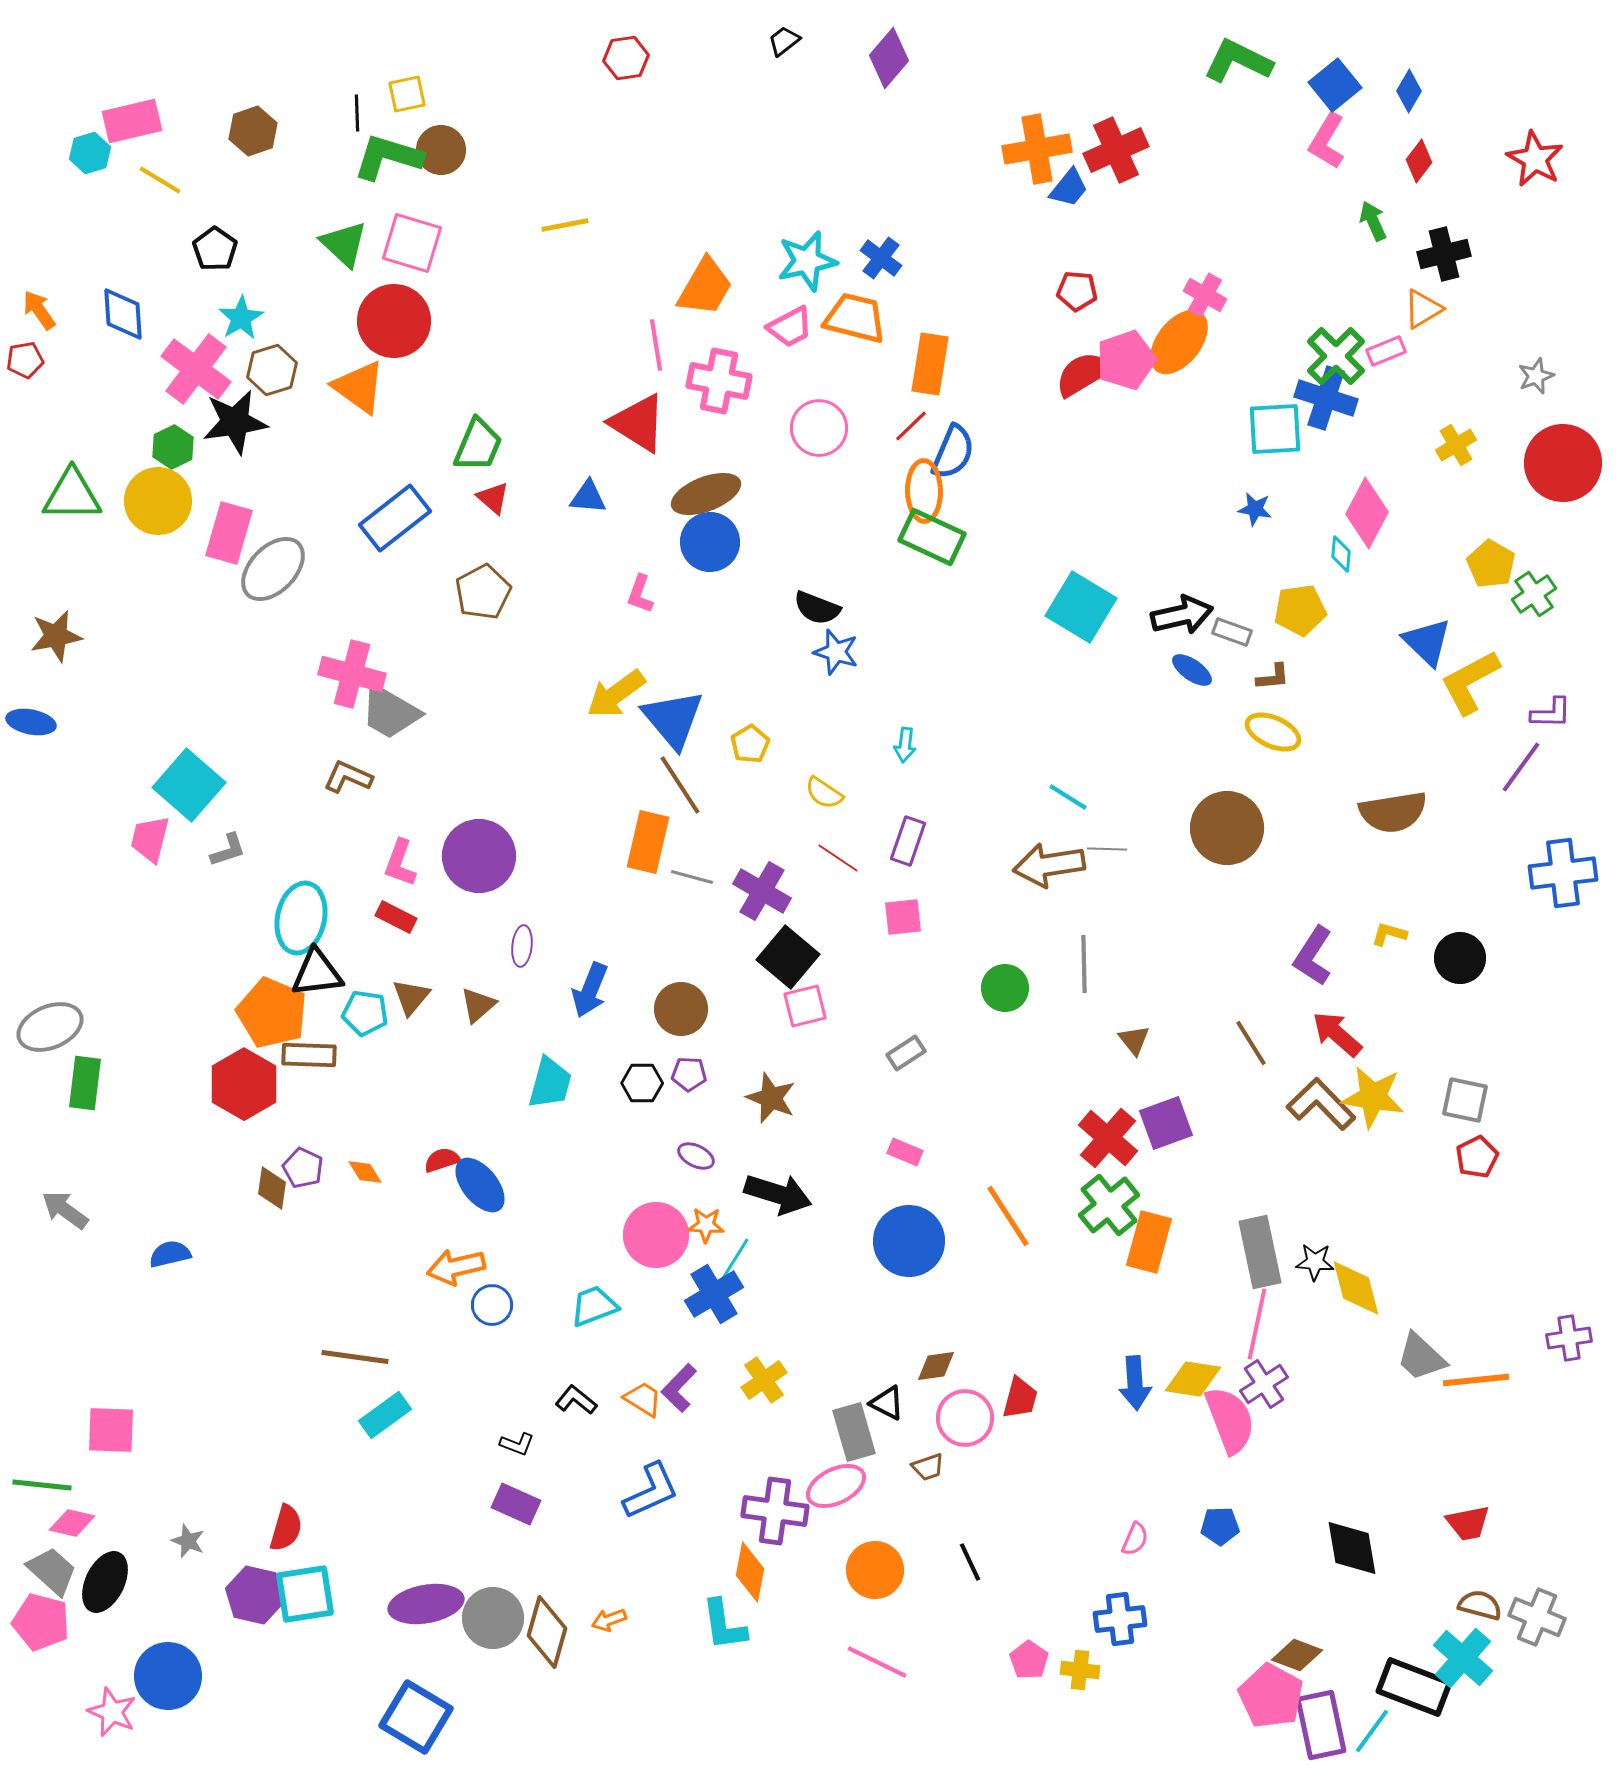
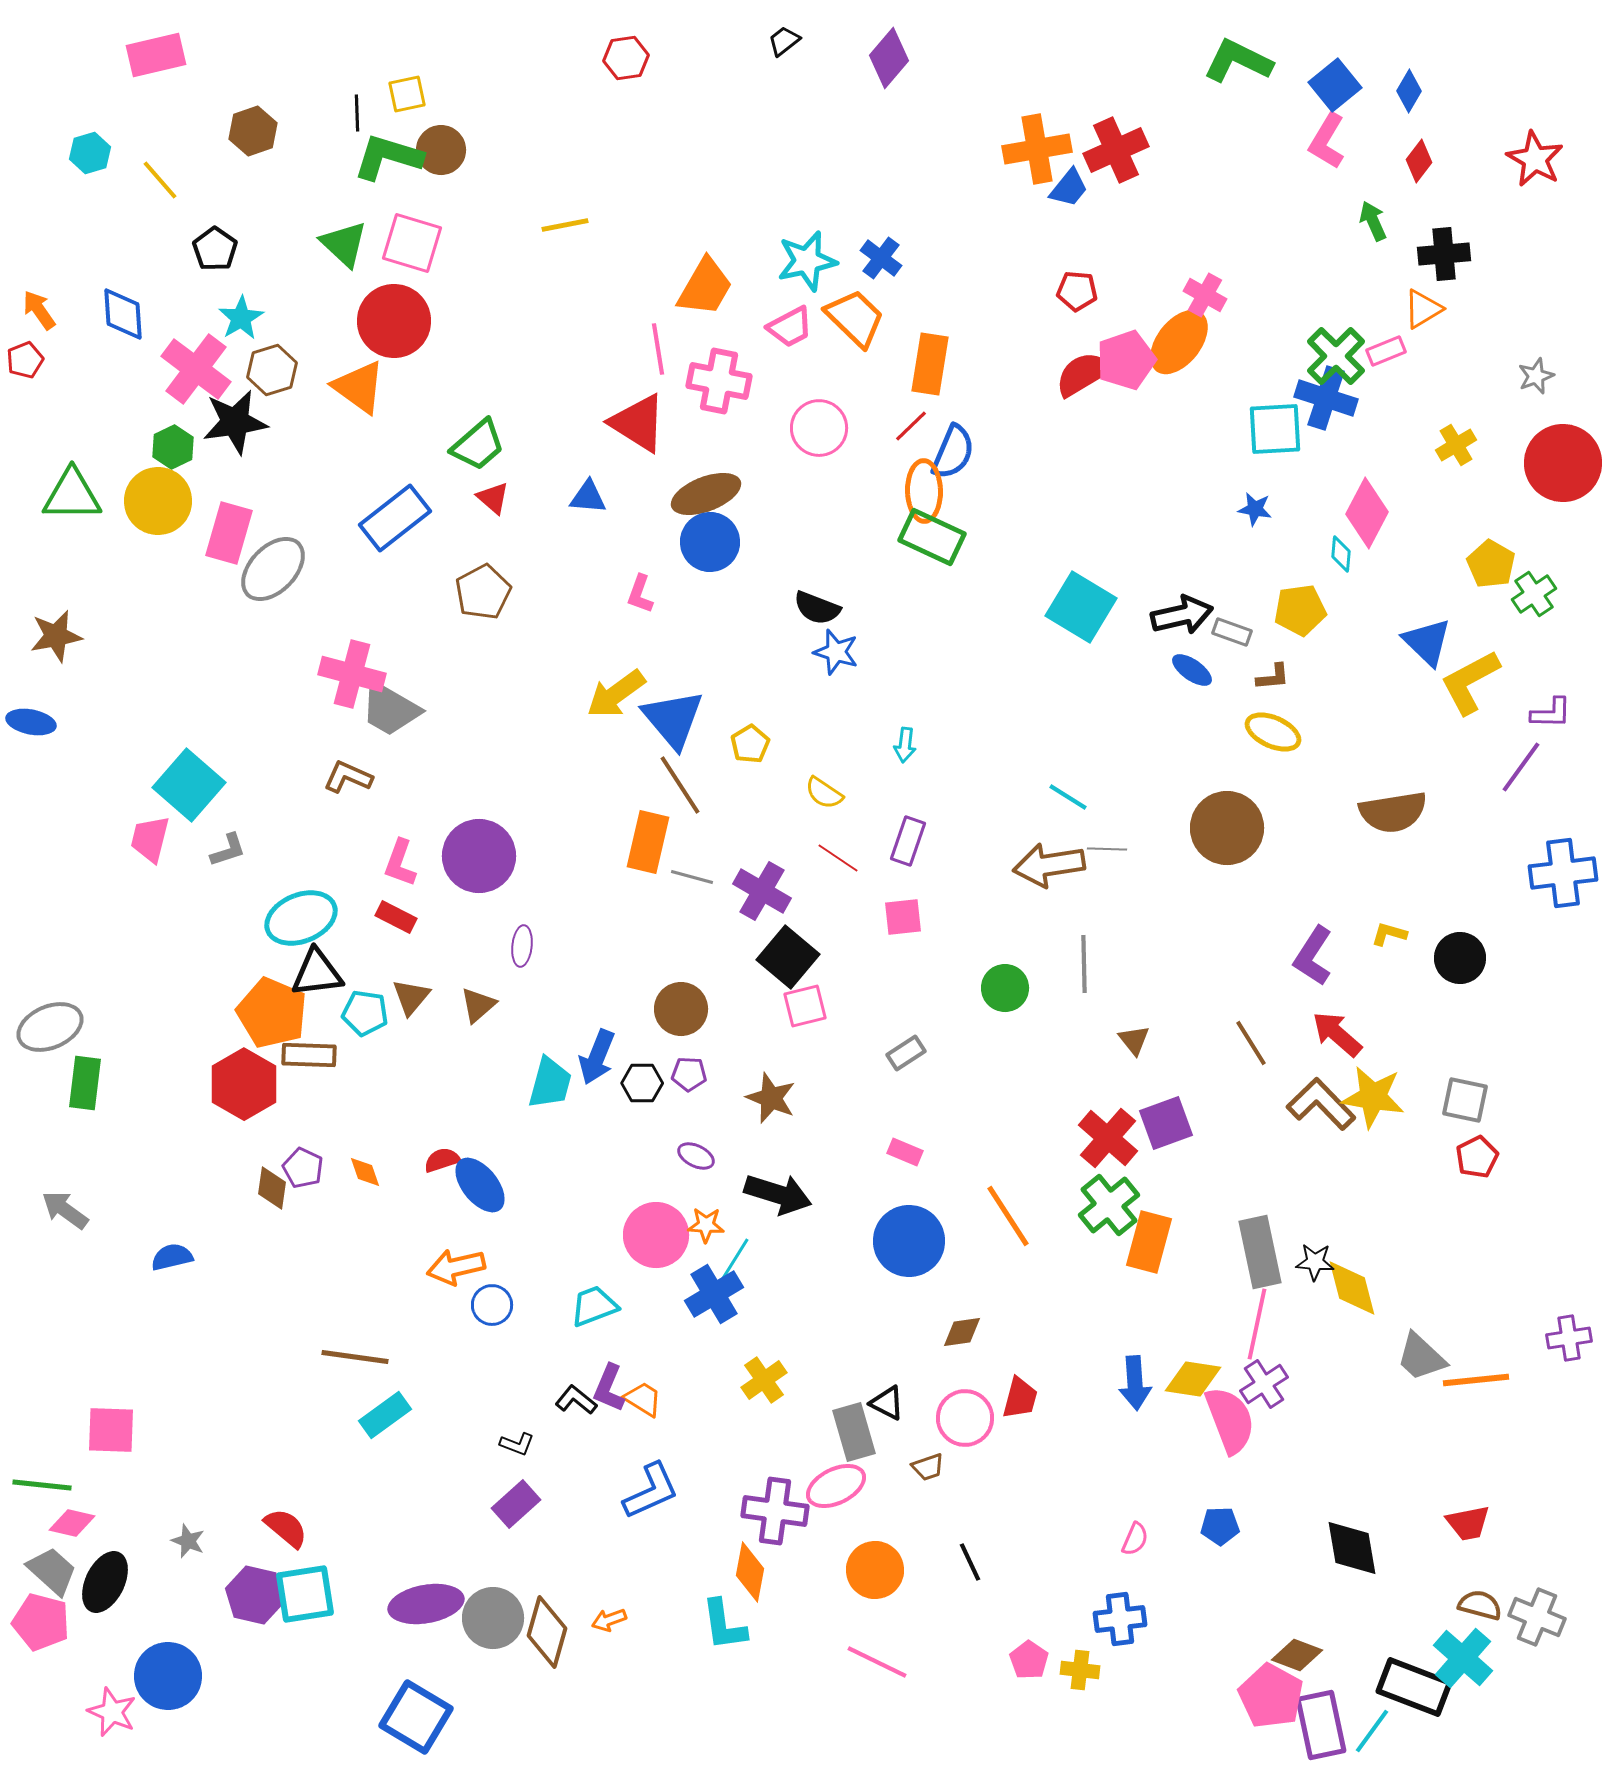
pink rectangle at (132, 121): moved 24 px right, 66 px up
yellow line at (160, 180): rotated 18 degrees clockwise
black cross at (1444, 254): rotated 9 degrees clockwise
orange trapezoid at (855, 318): rotated 30 degrees clockwise
pink line at (656, 345): moved 2 px right, 4 px down
red pentagon at (25, 360): rotated 12 degrees counterclockwise
green trapezoid at (478, 445): rotated 26 degrees clockwise
gray trapezoid at (390, 712): moved 3 px up
cyan ellipse at (301, 918): rotated 56 degrees clockwise
blue arrow at (590, 990): moved 7 px right, 67 px down
orange diamond at (365, 1172): rotated 12 degrees clockwise
blue semicircle at (170, 1254): moved 2 px right, 3 px down
yellow diamond at (1356, 1288): moved 4 px left
brown diamond at (936, 1366): moved 26 px right, 34 px up
purple L-shape at (679, 1388): moved 70 px left; rotated 21 degrees counterclockwise
purple rectangle at (516, 1504): rotated 66 degrees counterclockwise
red semicircle at (286, 1528): rotated 66 degrees counterclockwise
